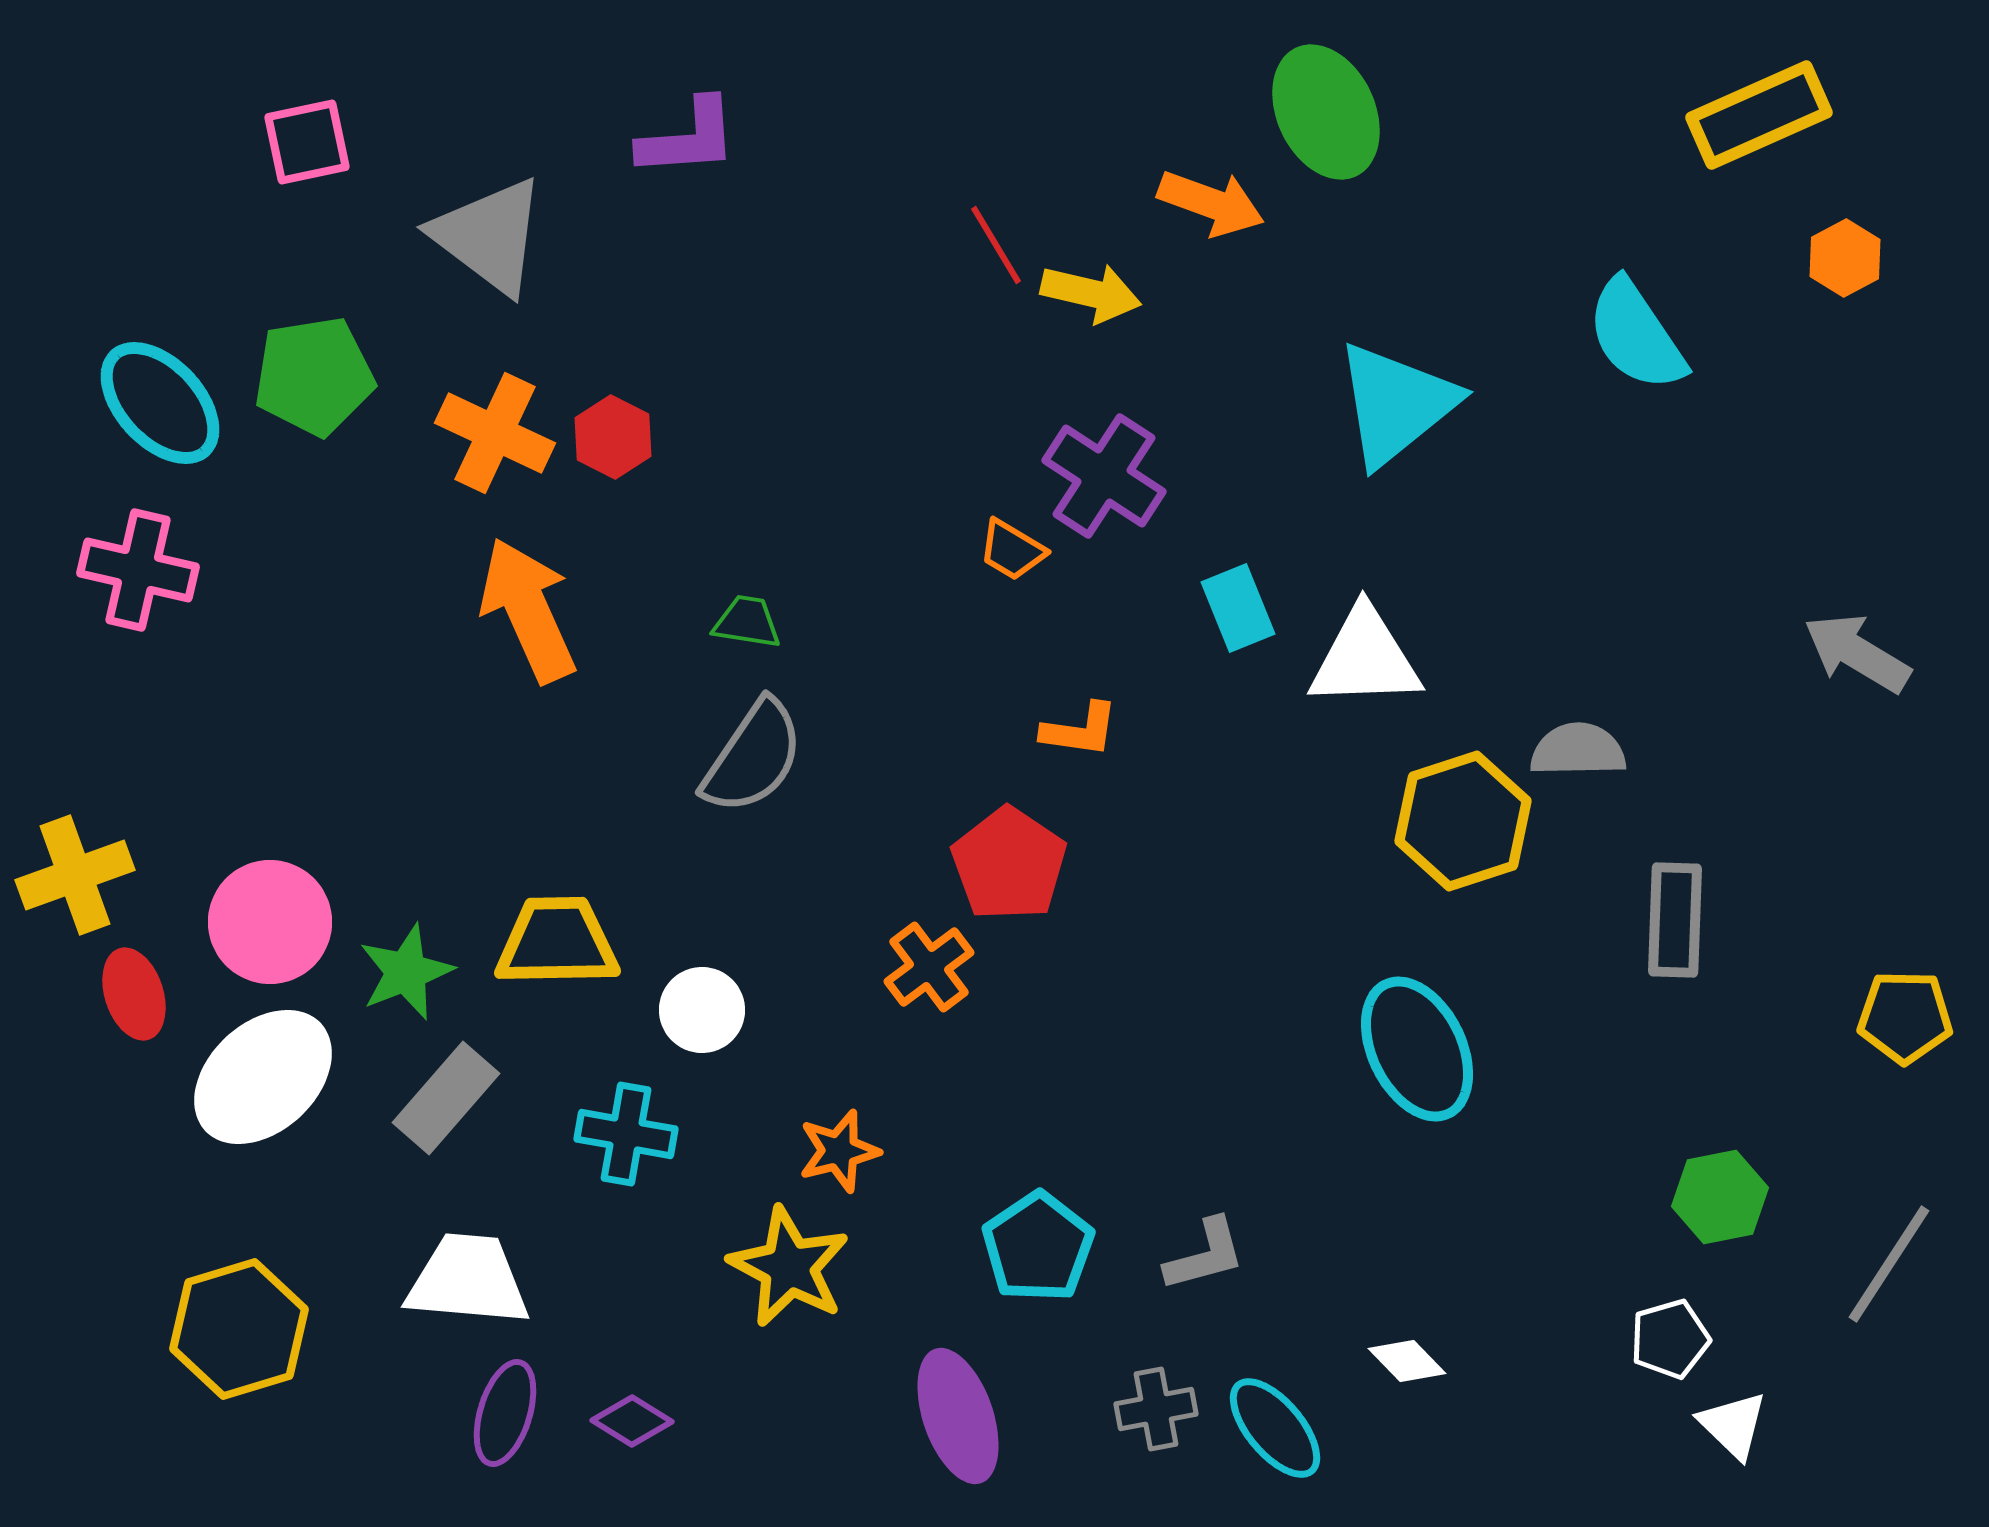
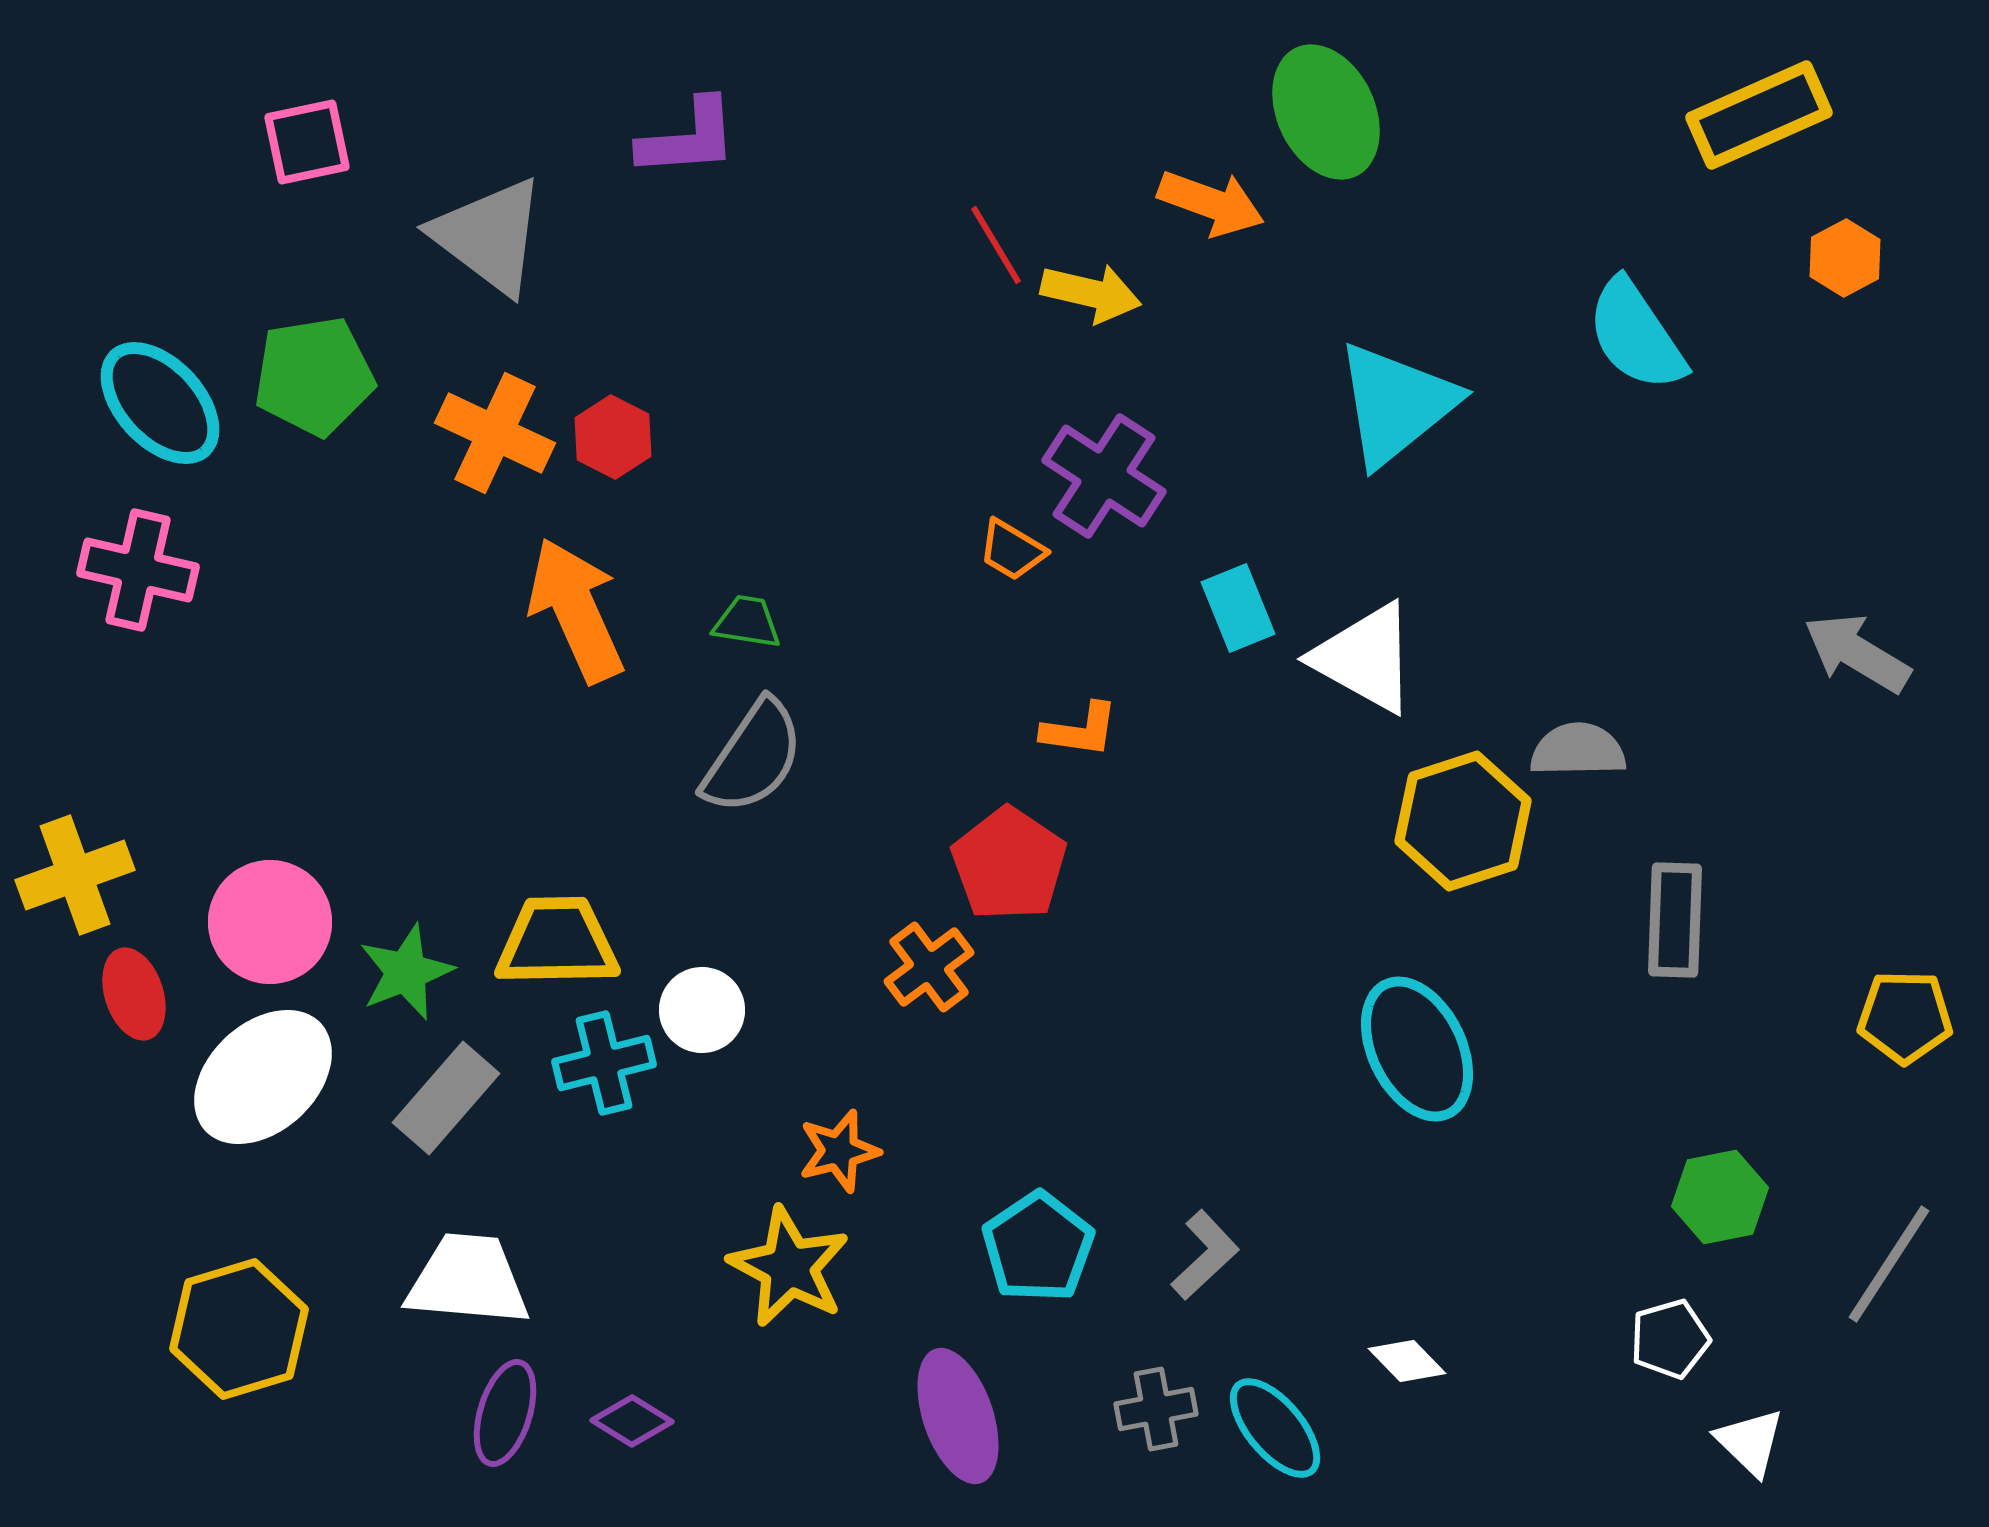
orange arrow at (528, 610): moved 48 px right
white triangle at (1365, 658): rotated 31 degrees clockwise
cyan cross at (626, 1134): moved 22 px left, 71 px up; rotated 24 degrees counterclockwise
gray L-shape at (1205, 1255): rotated 28 degrees counterclockwise
white triangle at (1733, 1425): moved 17 px right, 17 px down
